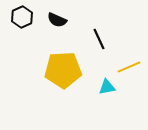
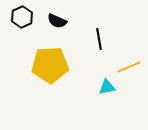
black semicircle: moved 1 px down
black line: rotated 15 degrees clockwise
yellow pentagon: moved 13 px left, 5 px up
